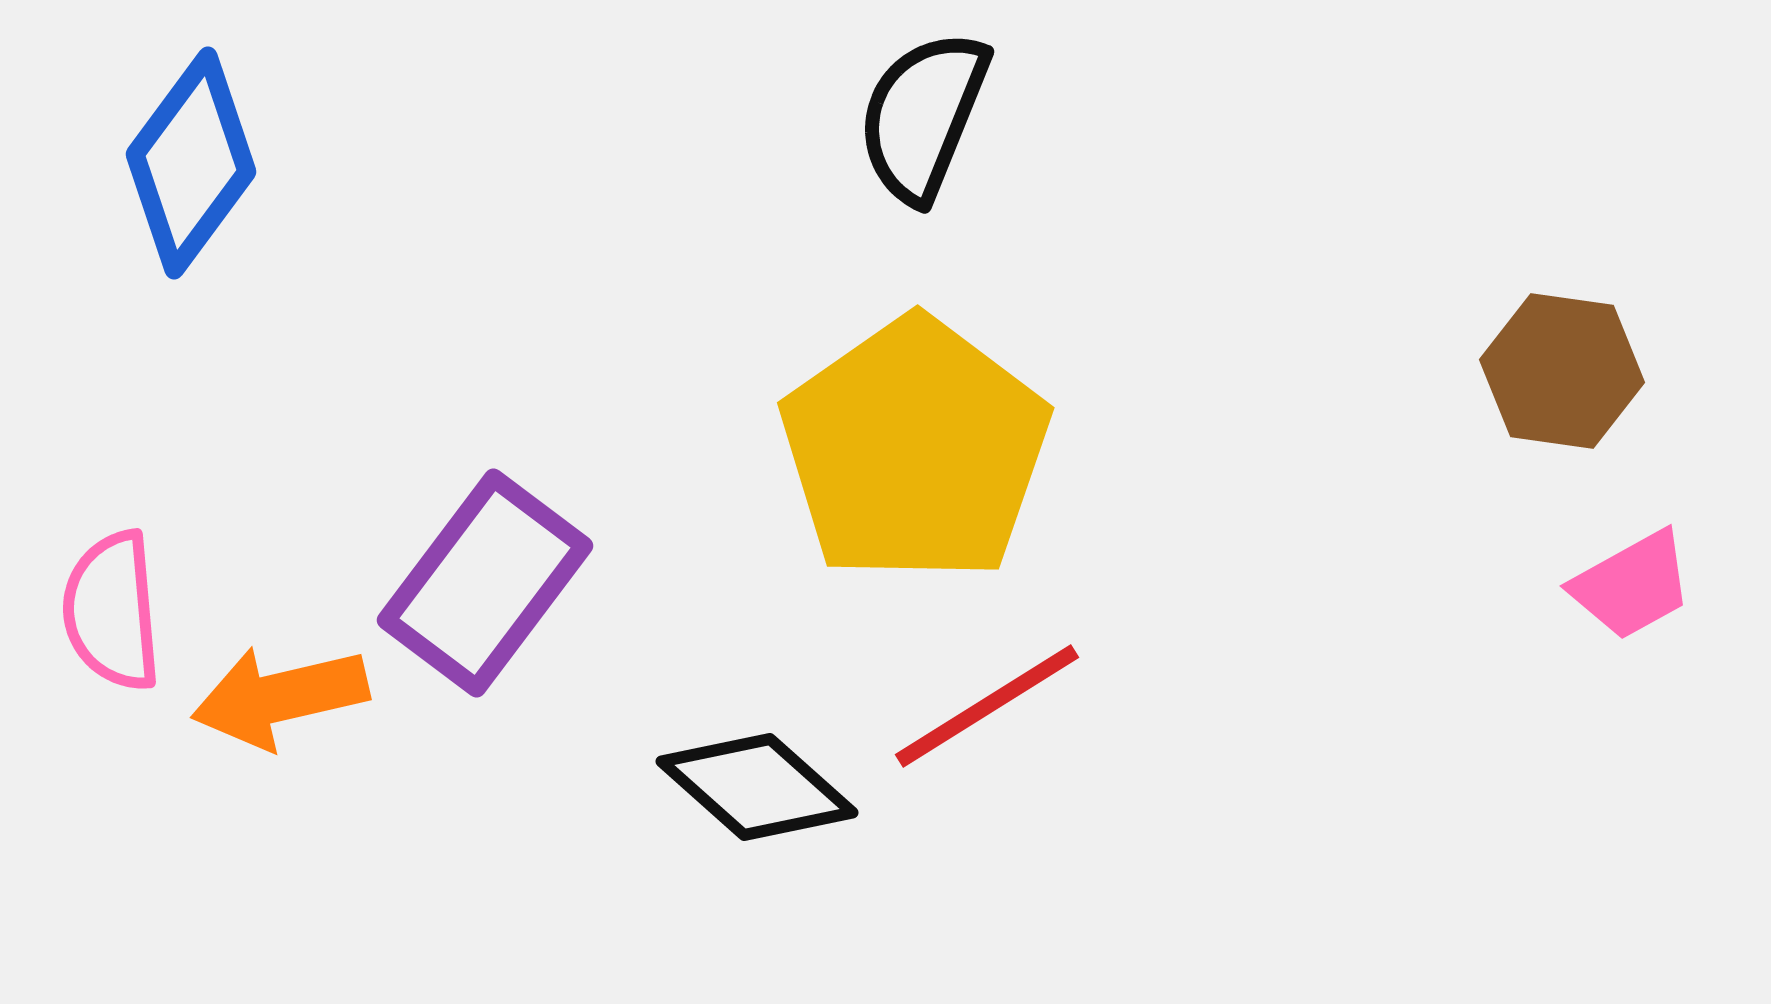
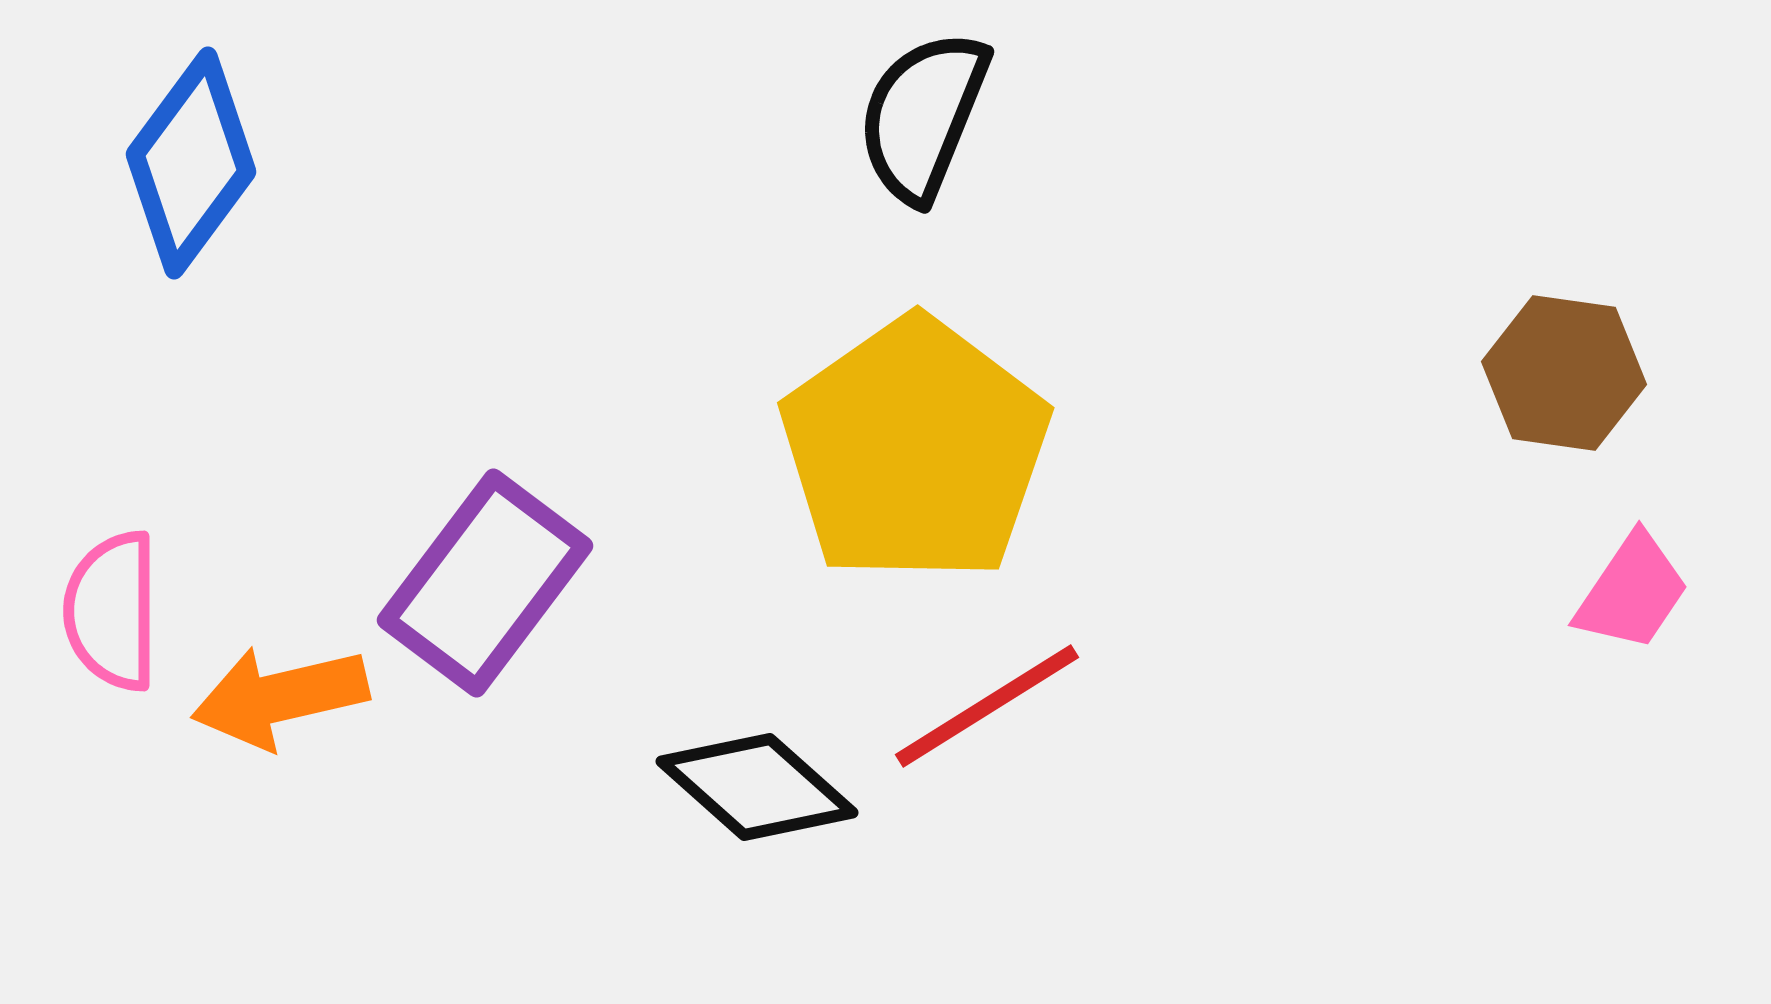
brown hexagon: moved 2 px right, 2 px down
pink trapezoid: moved 7 px down; rotated 27 degrees counterclockwise
pink semicircle: rotated 5 degrees clockwise
